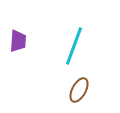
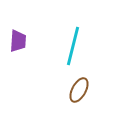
cyan line: moved 1 px left; rotated 6 degrees counterclockwise
